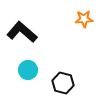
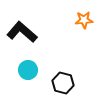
orange star: moved 1 px down
